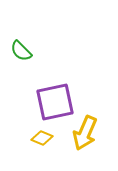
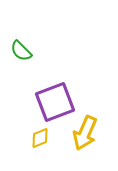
purple square: rotated 9 degrees counterclockwise
yellow diamond: moved 2 px left; rotated 45 degrees counterclockwise
